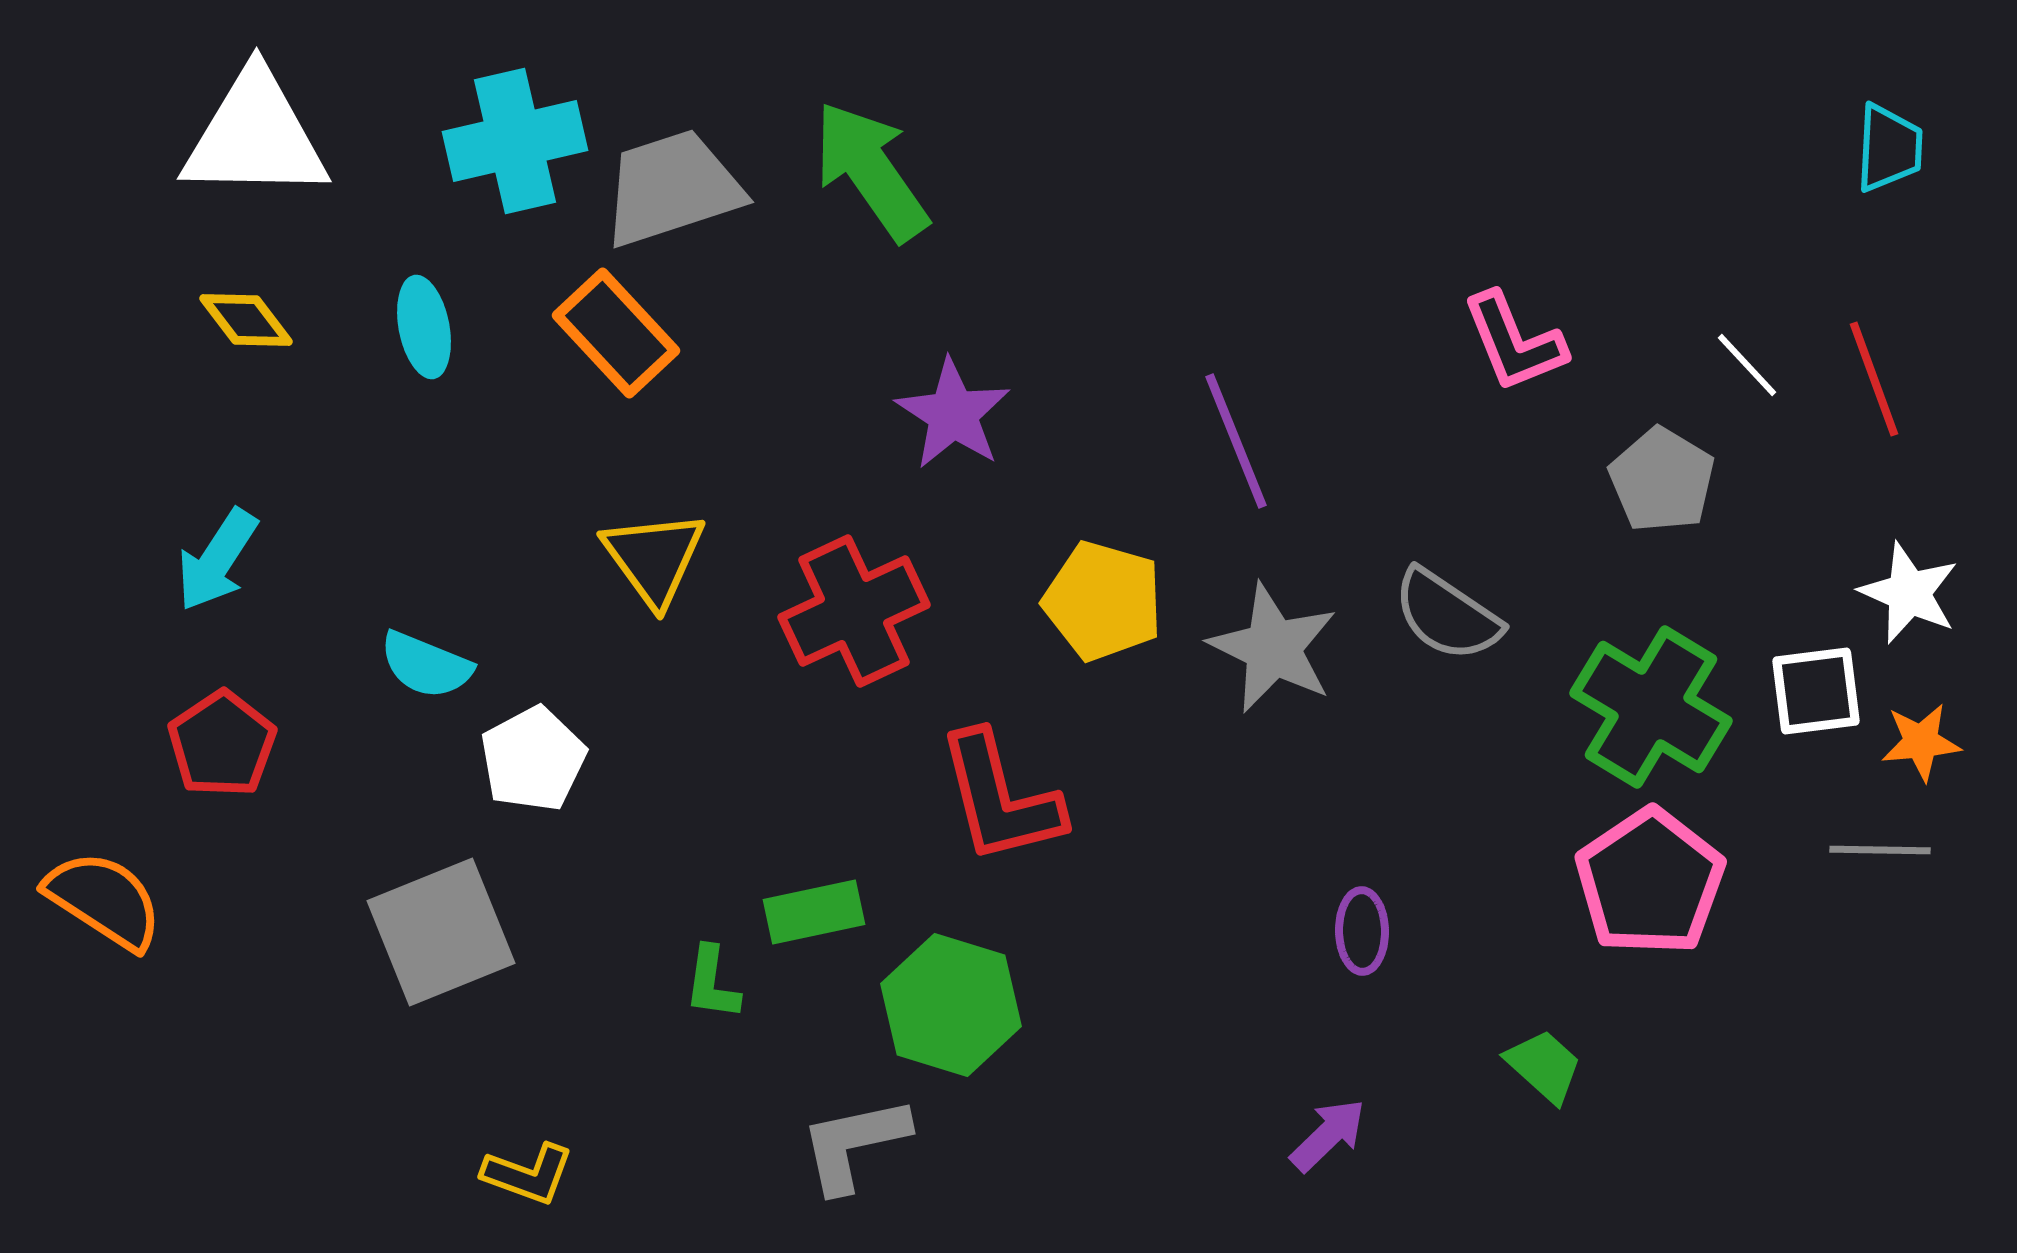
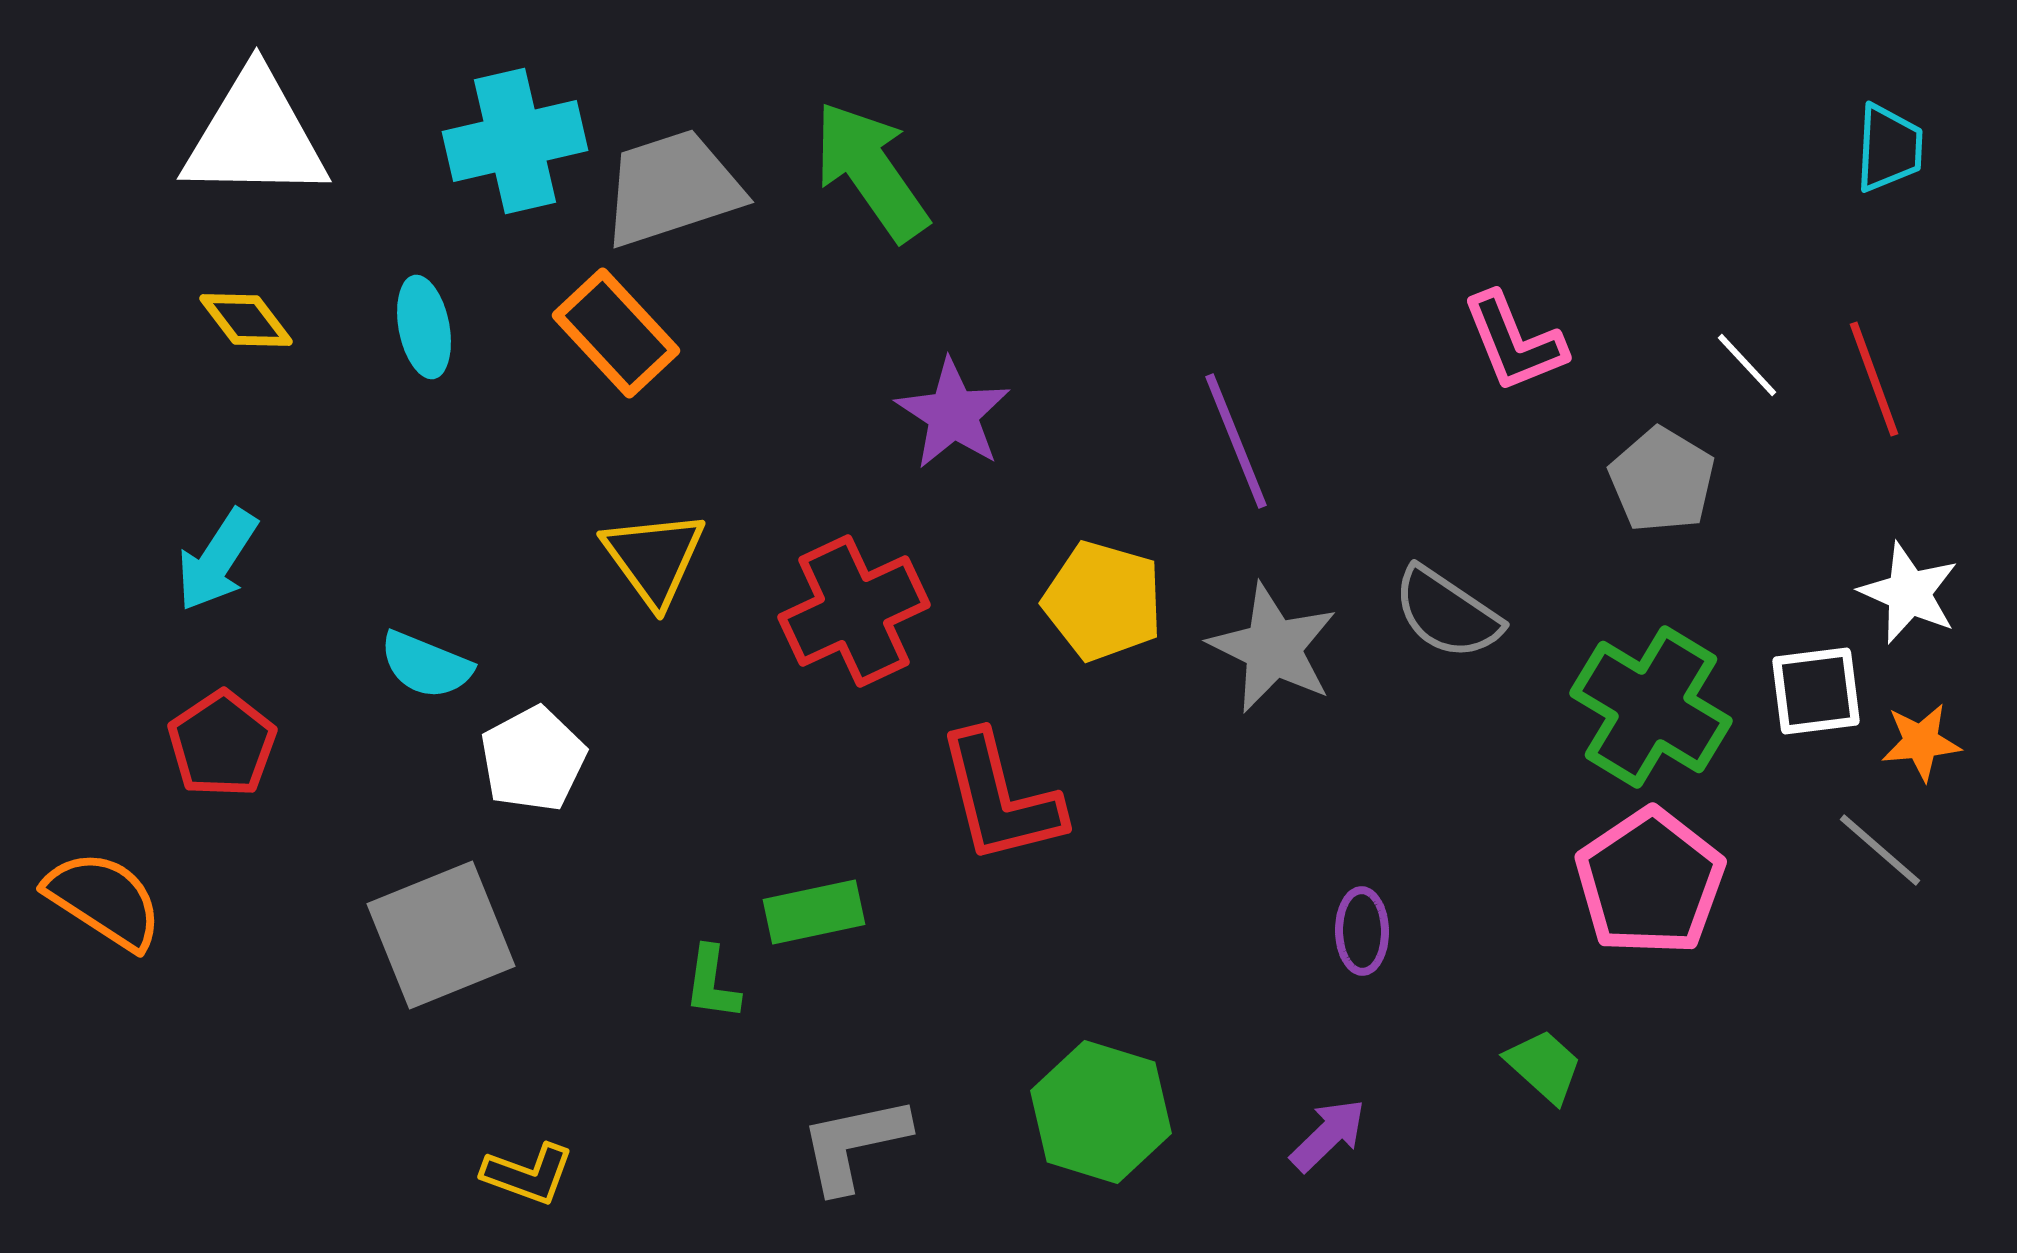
gray semicircle: moved 2 px up
gray line: rotated 40 degrees clockwise
gray square: moved 3 px down
green hexagon: moved 150 px right, 107 px down
